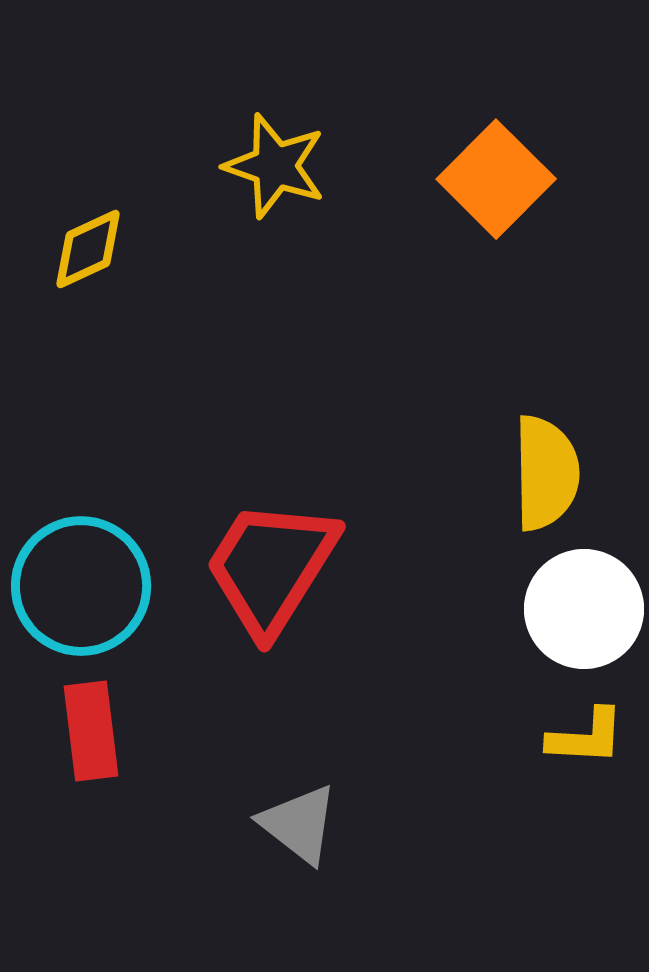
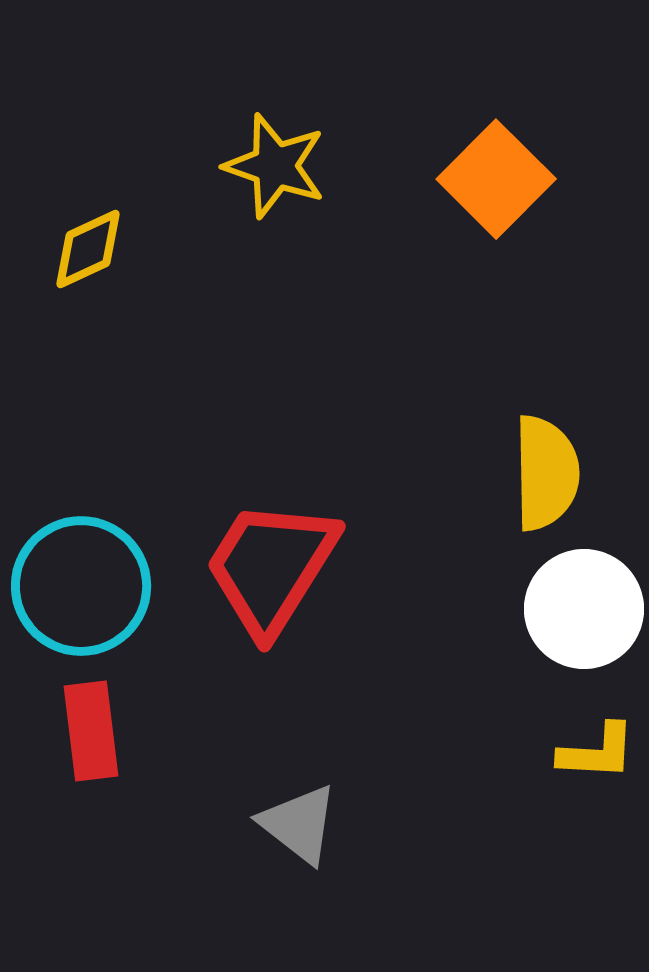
yellow L-shape: moved 11 px right, 15 px down
